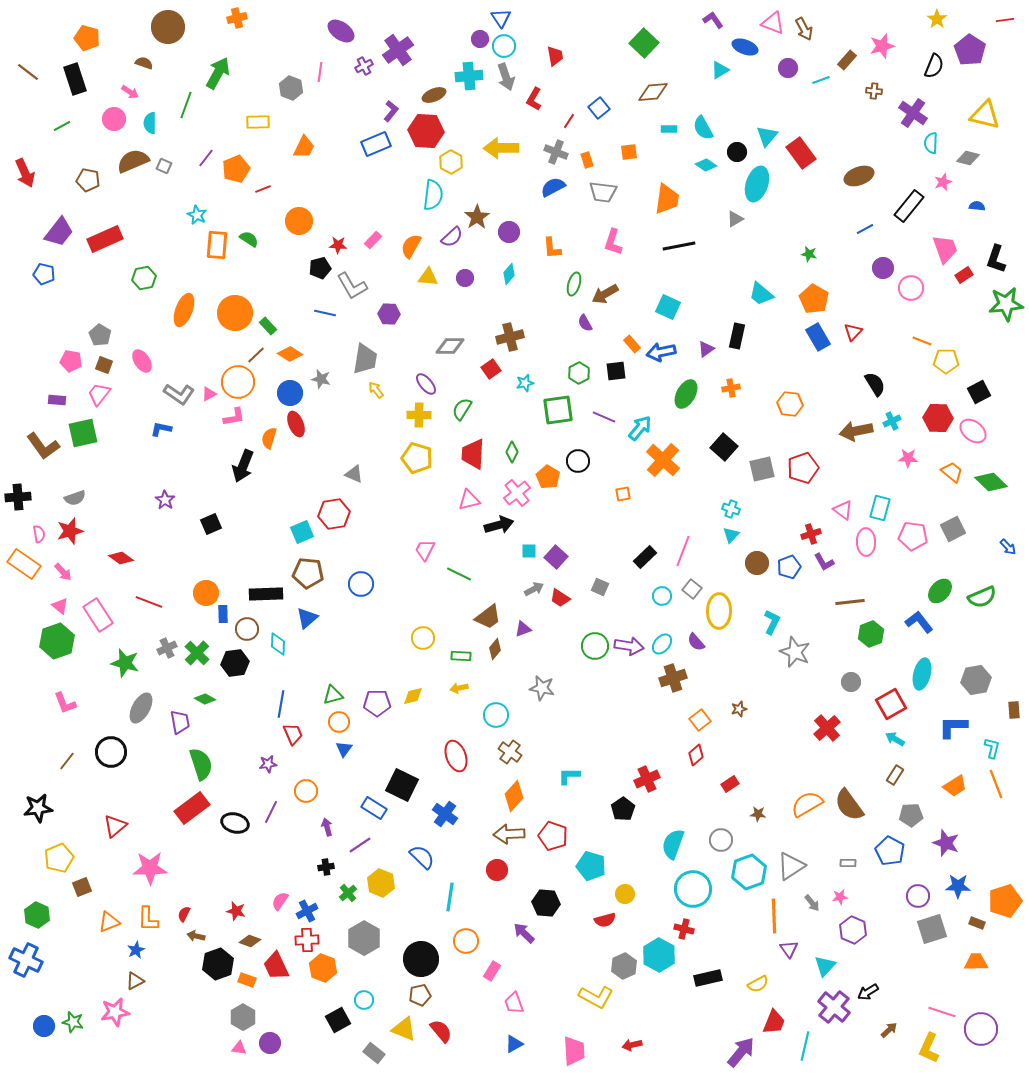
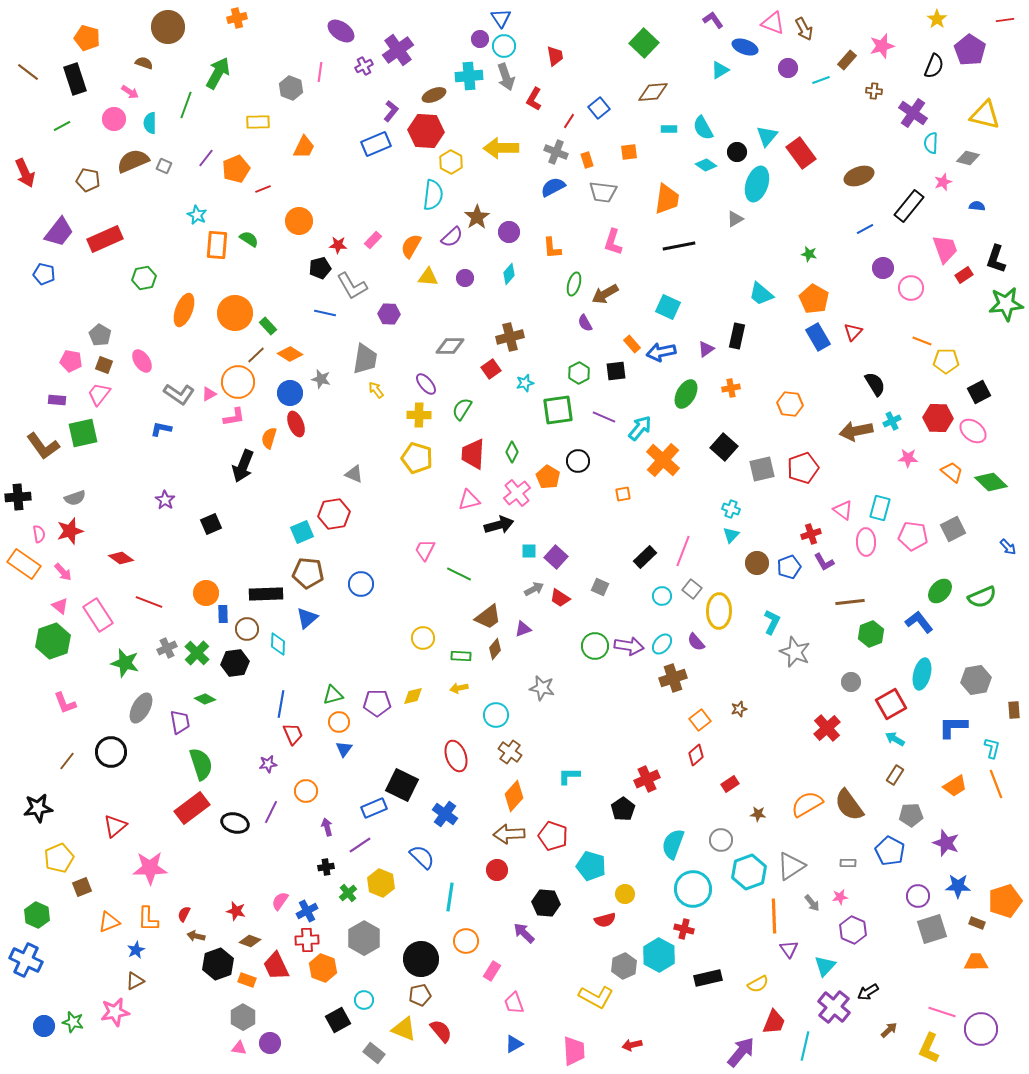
green hexagon at (57, 641): moved 4 px left
blue rectangle at (374, 808): rotated 55 degrees counterclockwise
